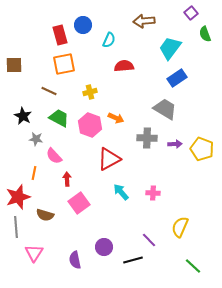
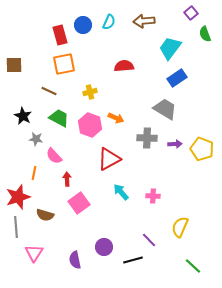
cyan semicircle: moved 18 px up
pink cross: moved 3 px down
